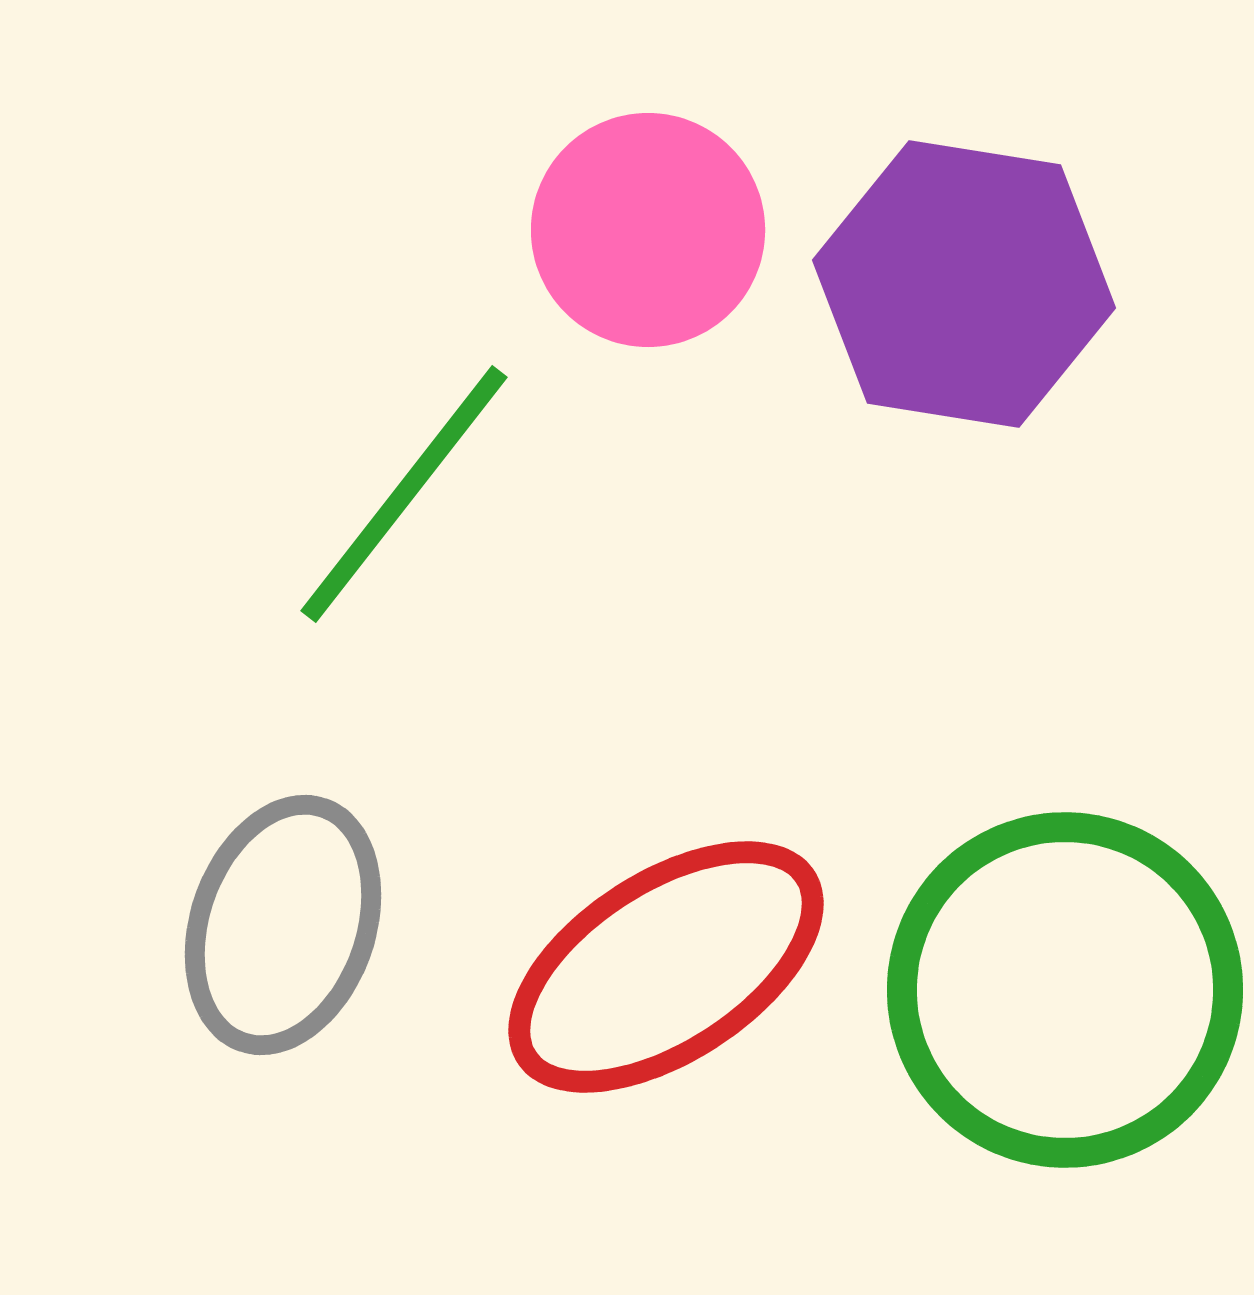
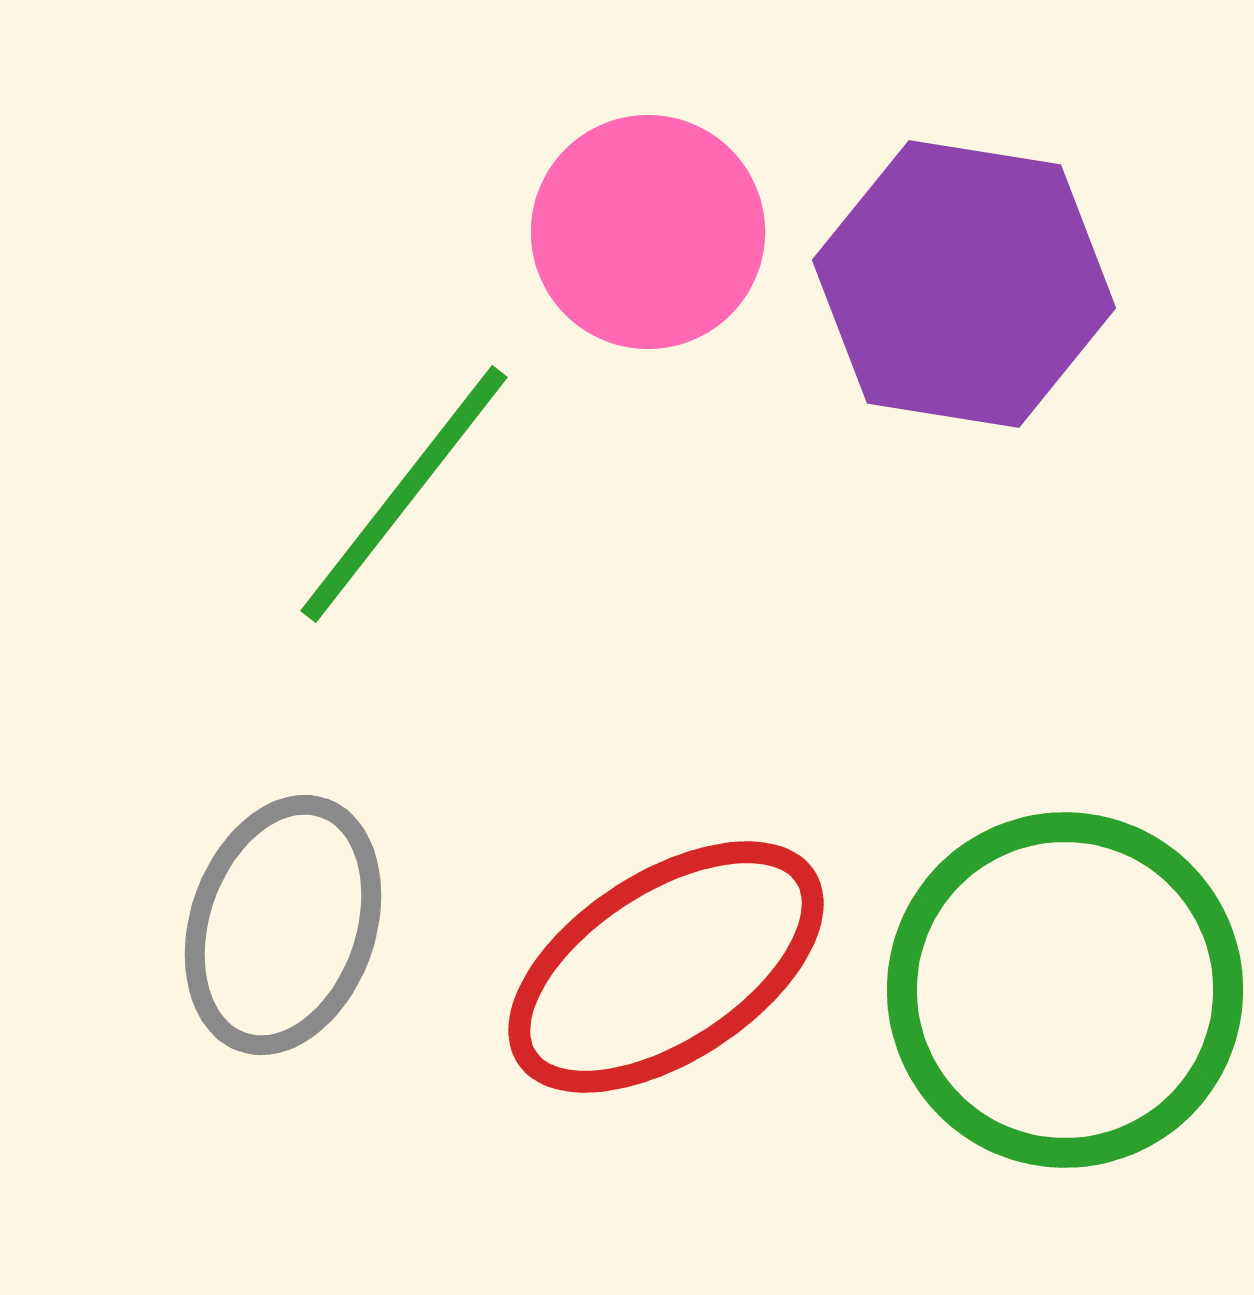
pink circle: moved 2 px down
